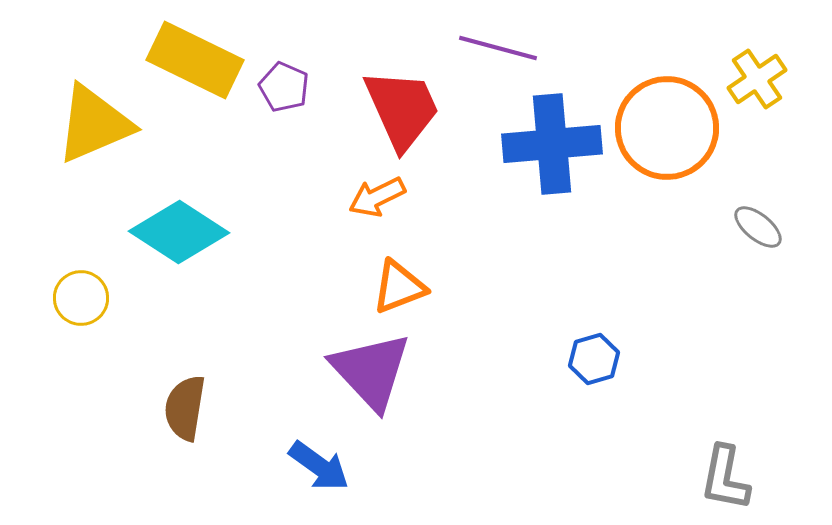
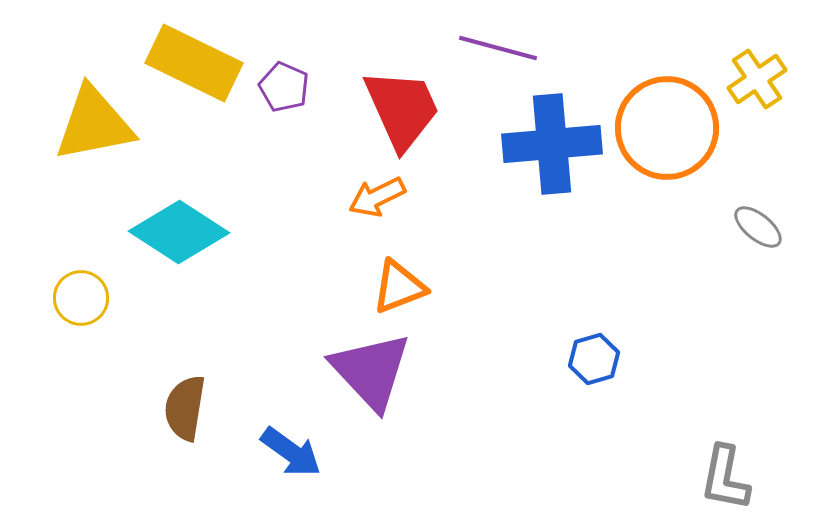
yellow rectangle: moved 1 px left, 3 px down
yellow triangle: rotated 12 degrees clockwise
blue arrow: moved 28 px left, 14 px up
